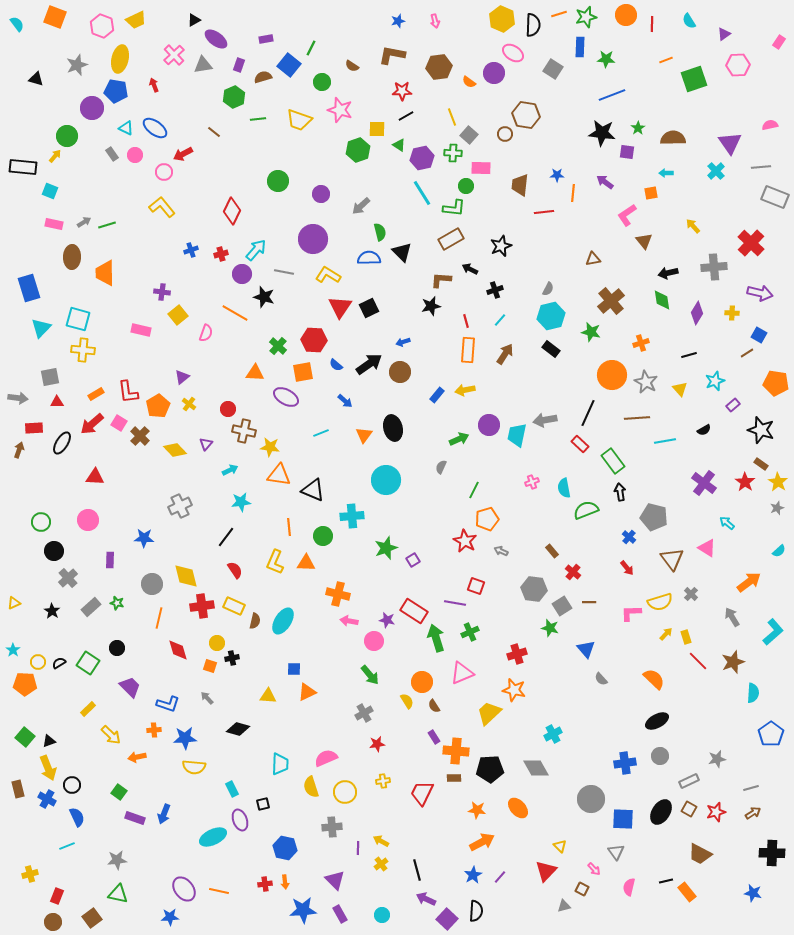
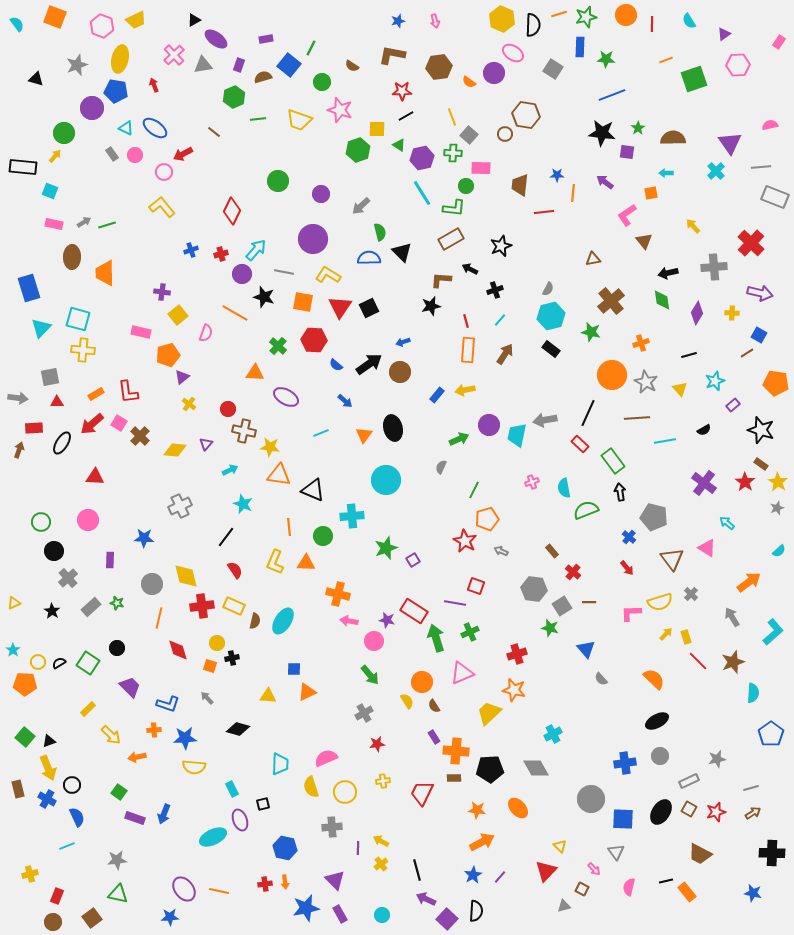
green circle at (67, 136): moved 3 px left, 3 px up
pink rectangle at (141, 330): moved 2 px down
orange square at (303, 372): moved 70 px up; rotated 20 degrees clockwise
orange pentagon at (158, 406): moved 10 px right, 51 px up; rotated 15 degrees clockwise
yellow diamond at (175, 450): rotated 40 degrees counterclockwise
cyan star at (241, 502): moved 2 px right, 2 px down; rotated 30 degrees clockwise
blue star at (303, 910): moved 3 px right, 2 px up; rotated 8 degrees counterclockwise
